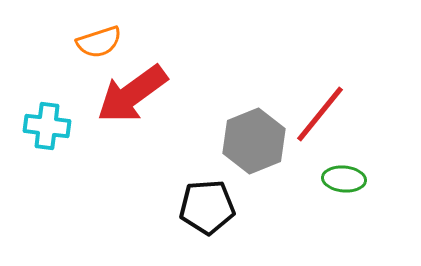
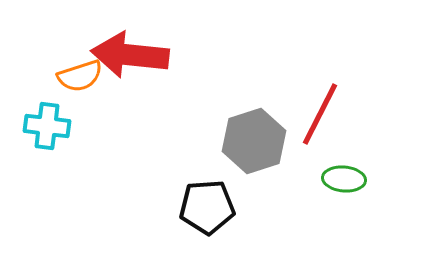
orange semicircle: moved 19 px left, 34 px down
red arrow: moved 2 px left, 39 px up; rotated 42 degrees clockwise
red line: rotated 12 degrees counterclockwise
gray hexagon: rotated 4 degrees clockwise
